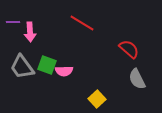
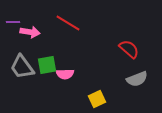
red line: moved 14 px left
pink arrow: rotated 78 degrees counterclockwise
green square: rotated 30 degrees counterclockwise
pink semicircle: moved 1 px right, 3 px down
gray semicircle: rotated 85 degrees counterclockwise
yellow square: rotated 18 degrees clockwise
